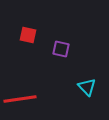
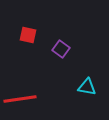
purple square: rotated 24 degrees clockwise
cyan triangle: rotated 36 degrees counterclockwise
